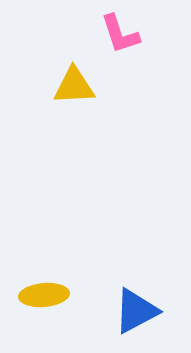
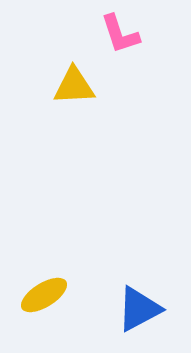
yellow ellipse: rotated 27 degrees counterclockwise
blue triangle: moved 3 px right, 2 px up
